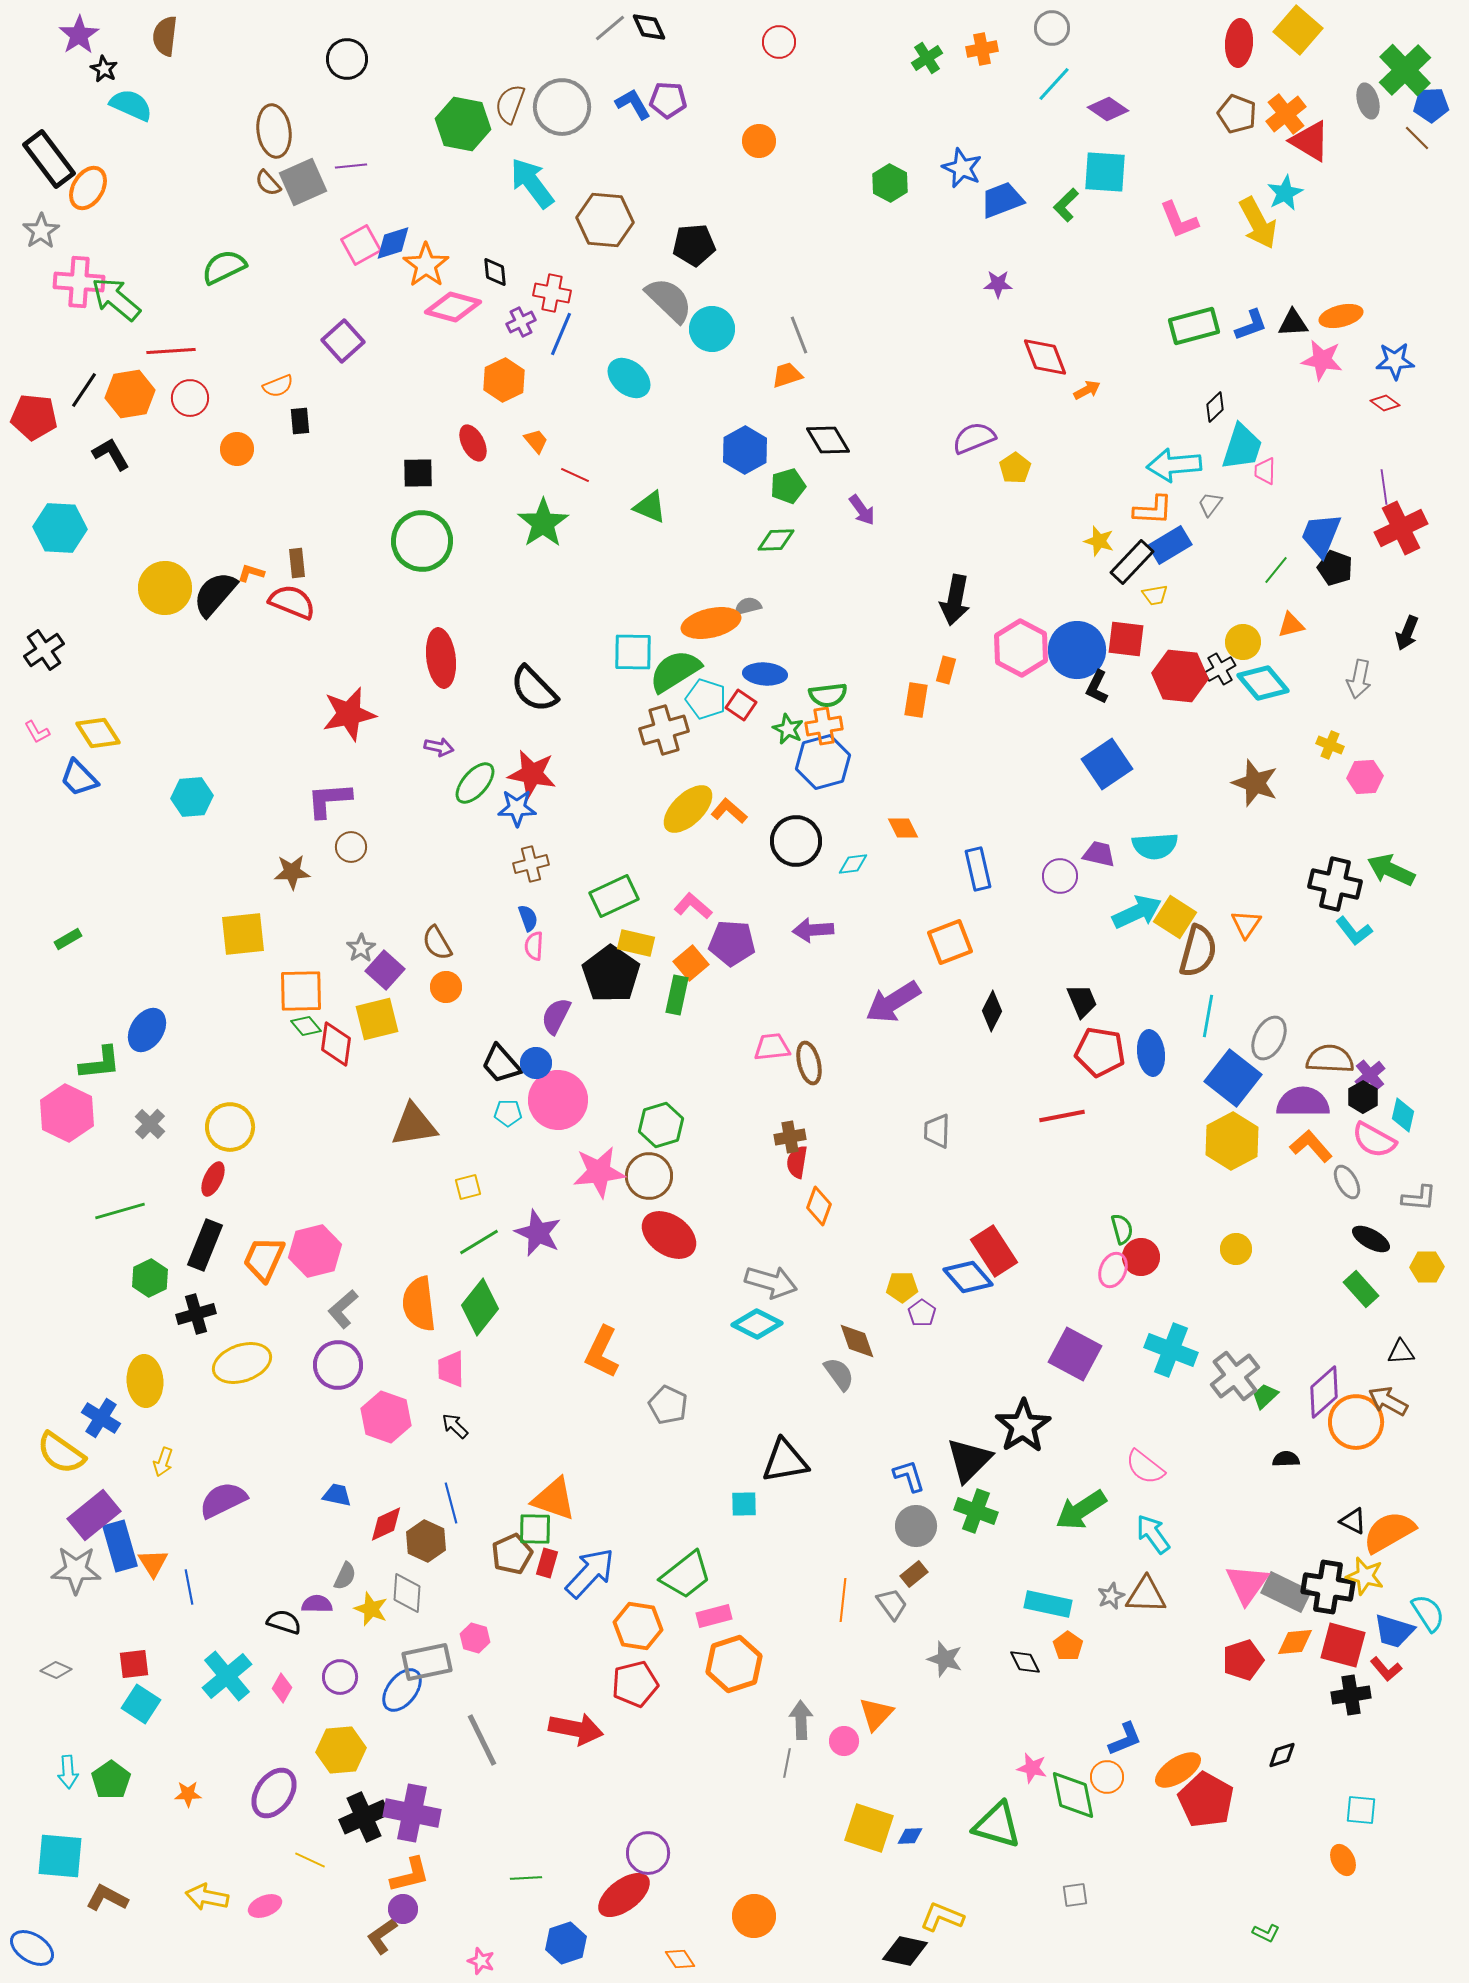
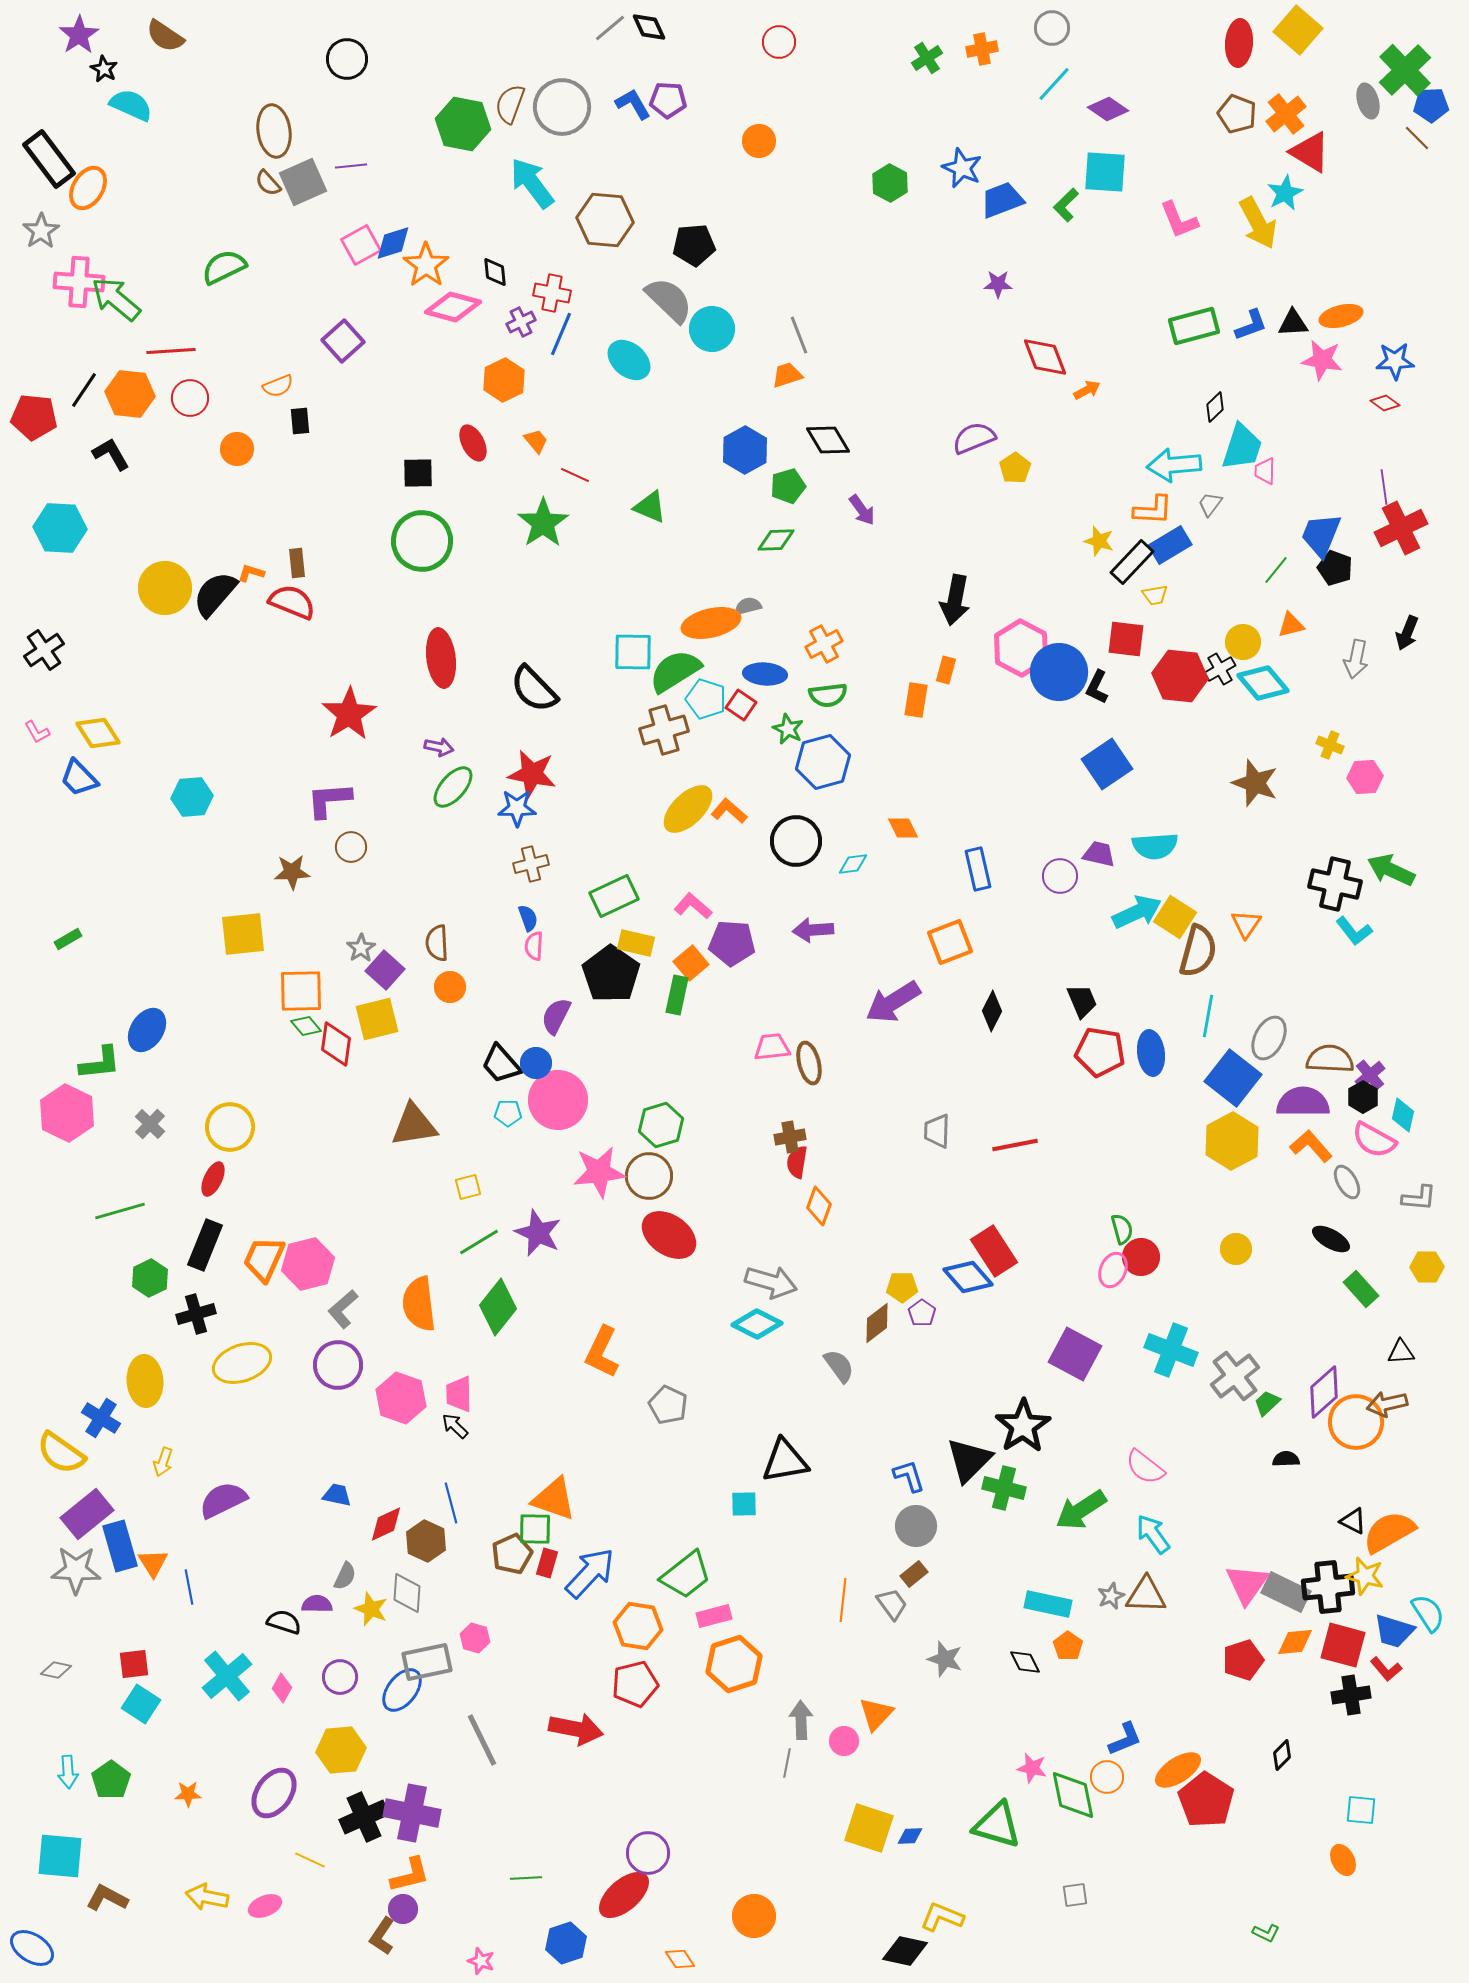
brown semicircle at (165, 36): rotated 63 degrees counterclockwise
red triangle at (1310, 141): moved 11 px down
cyan ellipse at (629, 378): moved 18 px up
orange hexagon at (130, 394): rotated 15 degrees clockwise
blue circle at (1077, 650): moved 18 px left, 22 px down
gray arrow at (1359, 679): moved 3 px left, 20 px up
red star at (349, 714): rotated 20 degrees counterclockwise
orange cross at (824, 726): moved 82 px up; rotated 18 degrees counterclockwise
green ellipse at (475, 783): moved 22 px left, 4 px down
brown semicircle at (437, 943): rotated 27 degrees clockwise
orange circle at (446, 987): moved 4 px right
red line at (1062, 1116): moved 47 px left, 29 px down
black ellipse at (1371, 1239): moved 40 px left
pink hexagon at (315, 1251): moved 7 px left, 13 px down
green diamond at (480, 1307): moved 18 px right
brown diamond at (857, 1341): moved 20 px right, 18 px up; rotated 72 degrees clockwise
pink trapezoid at (451, 1369): moved 8 px right, 25 px down
gray semicircle at (839, 1374): moved 8 px up
green trapezoid at (1265, 1396): moved 2 px right, 7 px down
brown arrow at (1388, 1401): moved 1 px left, 3 px down; rotated 42 degrees counterclockwise
pink hexagon at (386, 1417): moved 15 px right, 19 px up
green cross at (976, 1511): moved 28 px right, 23 px up; rotated 6 degrees counterclockwise
purple rectangle at (94, 1515): moved 7 px left, 1 px up
black cross at (1328, 1587): rotated 15 degrees counterclockwise
gray diamond at (56, 1670): rotated 12 degrees counterclockwise
black diamond at (1282, 1755): rotated 28 degrees counterclockwise
red pentagon at (1206, 1800): rotated 4 degrees clockwise
red ellipse at (624, 1895): rotated 4 degrees counterclockwise
brown L-shape at (382, 1936): rotated 21 degrees counterclockwise
